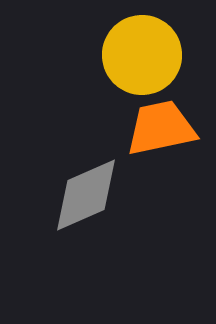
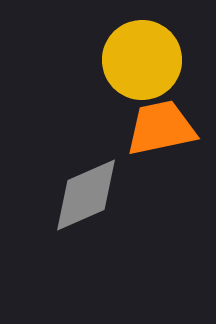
yellow circle: moved 5 px down
